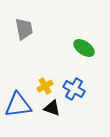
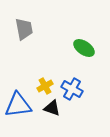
blue cross: moved 2 px left
